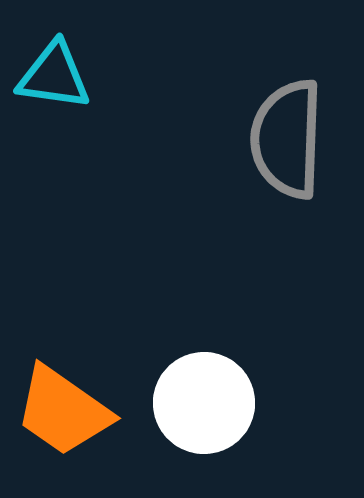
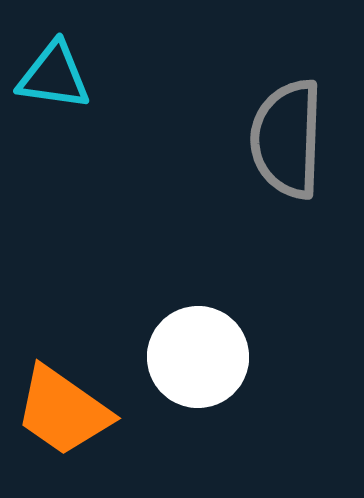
white circle: moved 6 px left, 46 px up
